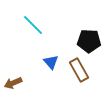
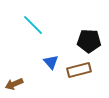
brown rectangle: rotated 75 degrees counterclockwise
brown arrow: moved 1 px right, 1 px down
